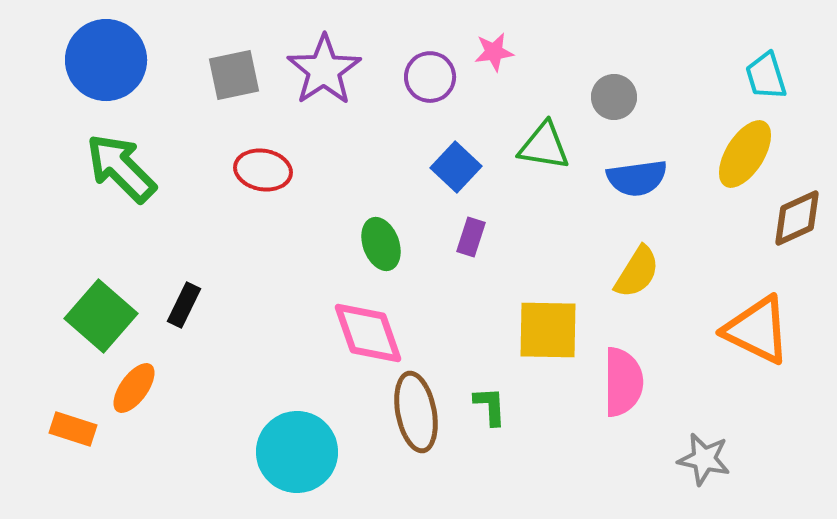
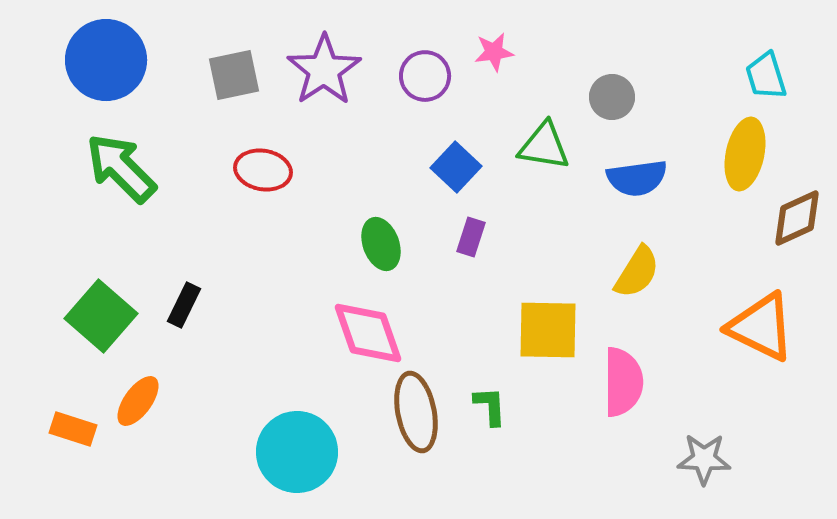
purple circle: moved 5 px left, 1 px up
gray circle: moved 2 px left
yellow ellipse: rotated 20 degrees counterclockwise
orange triangle: moved 4 px right, 3 px up
orange ellipse: moved 4 px right, 13 px down
gray star: rotated 10 degrees counterclockwise
